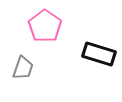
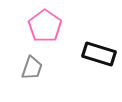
gray trapezoid: moved 9 px right
